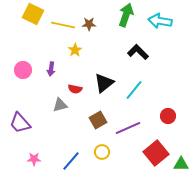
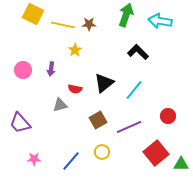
purple line: moved 1 px right, 1 px up
